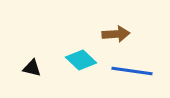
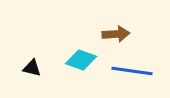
cyan diamond: rotated 24 degrees counterclockwise
